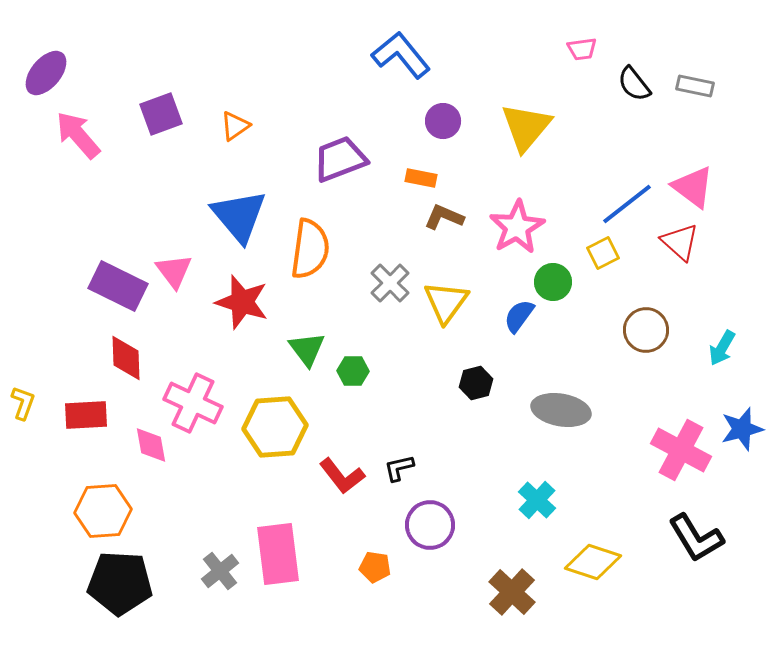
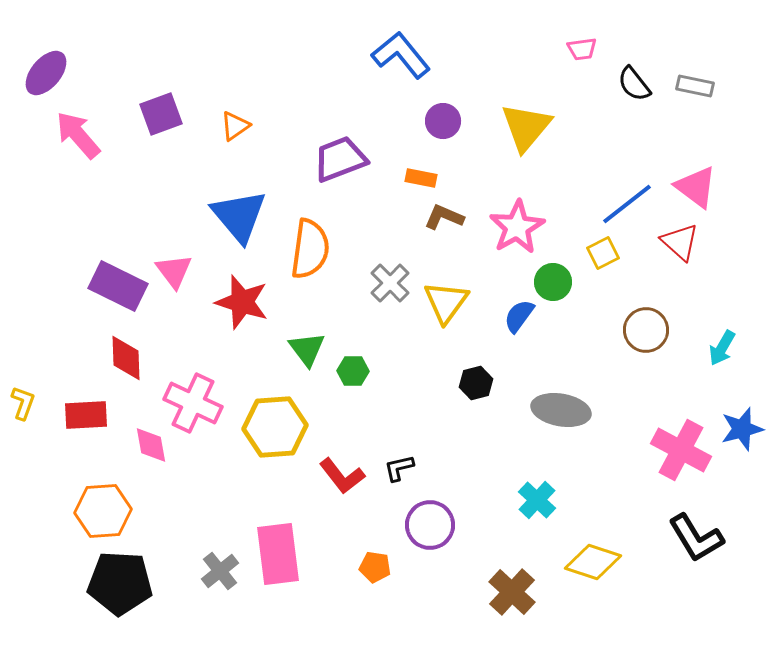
pink triangle at (693, 187): moved 3 px right
